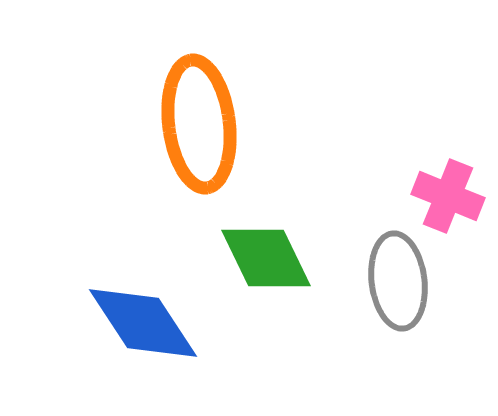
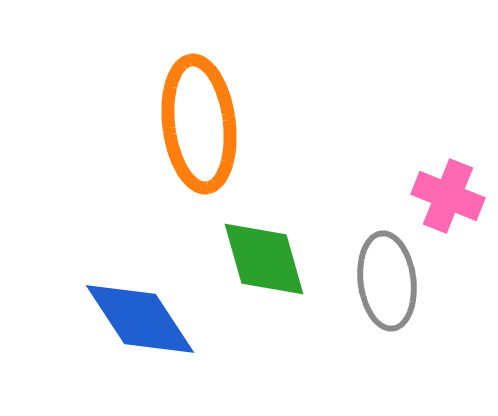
green diamond: moved 2 px left, 1 px down; rotated 10 degrees clockwise
gray ellipse: moved 11 px left
blue diamond: moved 3 px left, 4 px up
